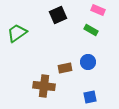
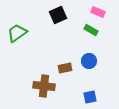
pink rectangle: moved 2 px down
blue circle: moved 1 px right, 1 px up
